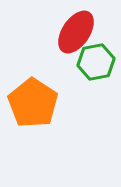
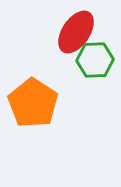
green hexagon: moved 1 px left, 2 px up; rotated 9 degrees clockwise
